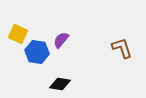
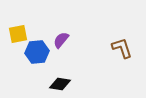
yellow square: rotated 36 degrees counterclockwise
blue hexagon: rotated 15 degrees counterclockwise
